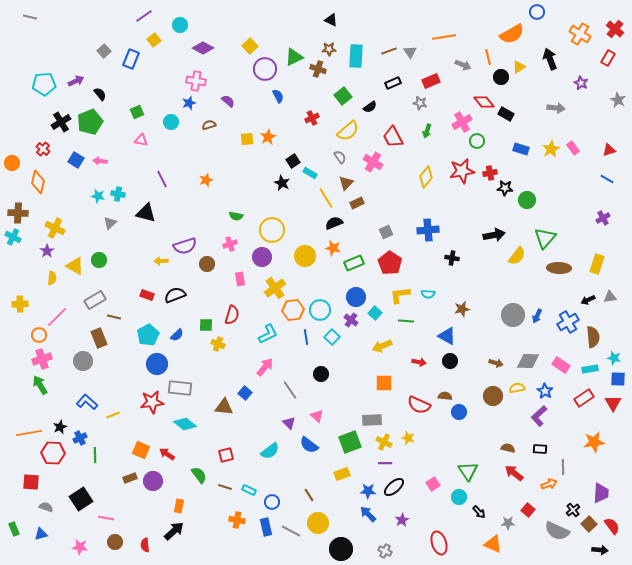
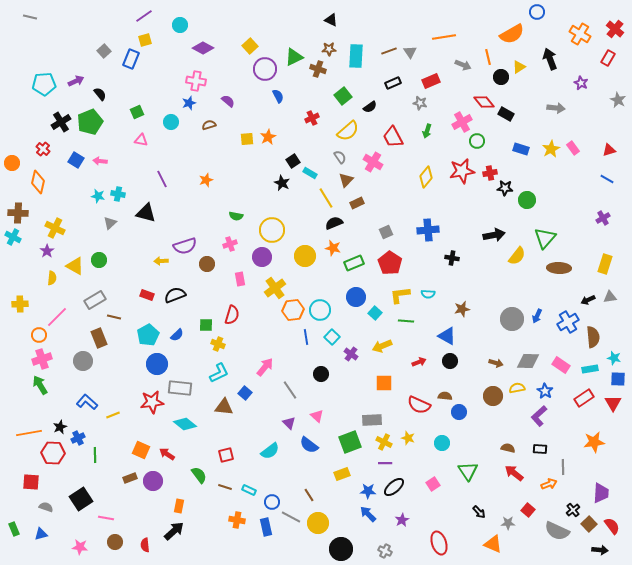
yellow square at (154, 40): moved 9 px left; rotated 24 degrees clockwise
brown triangle at (346, 183): moved 3 px up
yellow rectangle at (597, 264): moved 8 px right
gray circle at (513, 315): moved 1 px left, 4 px down
purple cross at (351, 320): moved 34 px down
cyan L-shape at (268, 334): moved 49 px left, 39 px down
red arrow at (419, 362): rotated 32 degrees counterclockwise
blue cross at (80, 438): moved 2 px left
cyan circle at (459, 497): moved 17 px left, 54 px up
gray line at (291, 531): moved 14 px up
